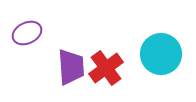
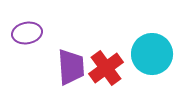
purple ellipse: rotated 16 degrees clockwise
cyan circle: moved 9 px left
